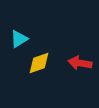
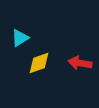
cyan triangle: moved 1 px right, 1 px up
